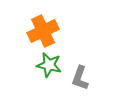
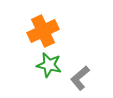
gray L-shape: rotated 30 degrees clockwise
